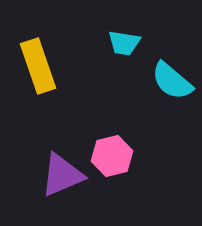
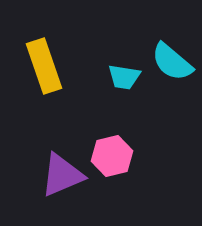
cyan trapezoid: moved 34 px down
yellow rectangle: moved 6 px right
cyan semicircle: moved 19 px up
